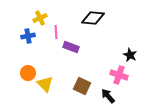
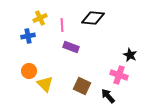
pink line: moved 6 px right, 7 px up
orange circle: moved 1 px right, 2 px up
